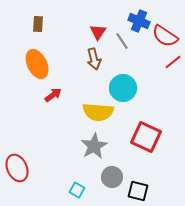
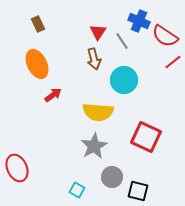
brown rectangle: rotated 28 degrees counterclockwise
cyan circle: moved 1 px right, 8 px up
